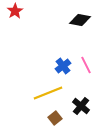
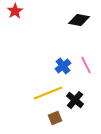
black diamond: moved 1 px left
black cross: moved 6 px left, 6 px up
brown square: rotated 16 degrees clockwise
